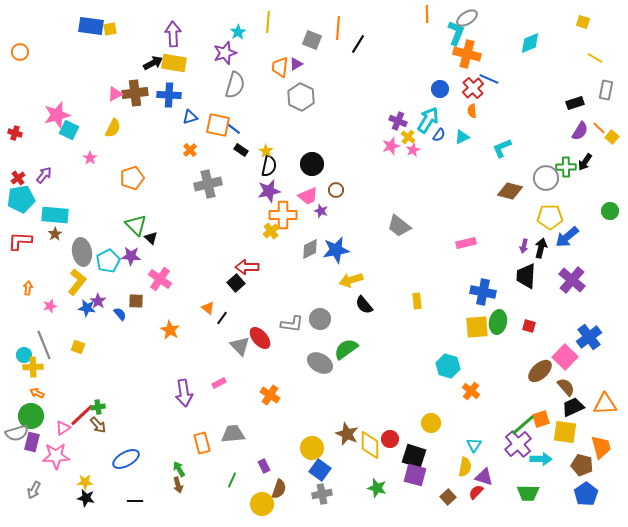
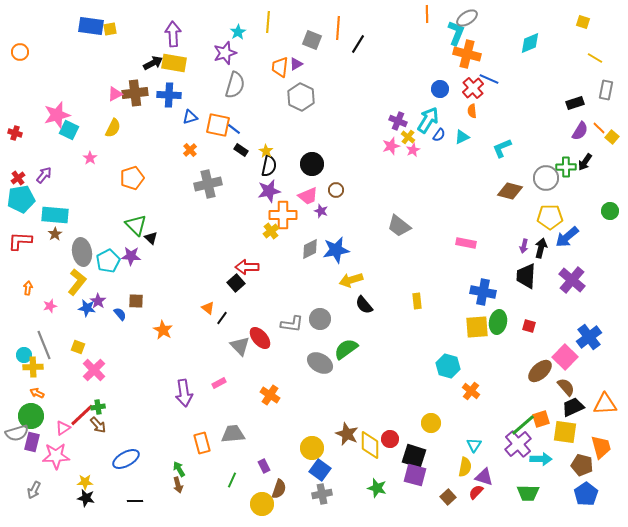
pink rectangle at (466, 243): rotated 24 degrees clockwise
pink cross at (160, 279): moved 66 px left, 91 px down; rotated 10 degrees clockwise
orange star at (170, 330): moved 7 px left
